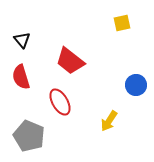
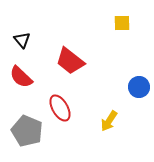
yellow square: rotated 12 degrees clockwise
red semicircle: rotated 30 degrees counterclockwise
blue circle: moved 3 px right, 2 px down
red ellipse: moved 6 px down
gray pentagon: moved 2 px left, 5 px up
